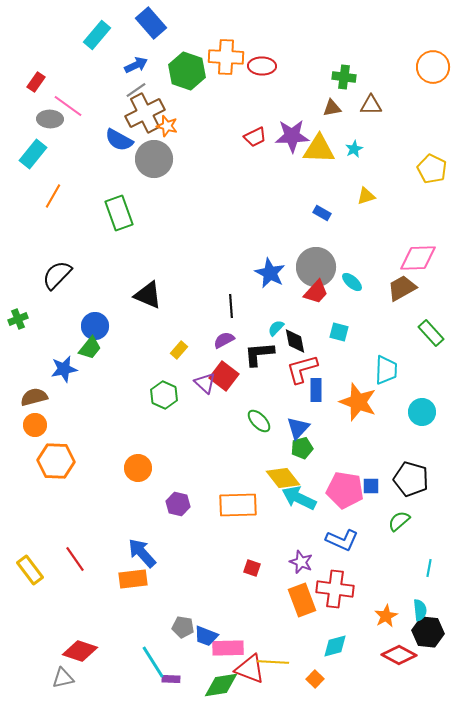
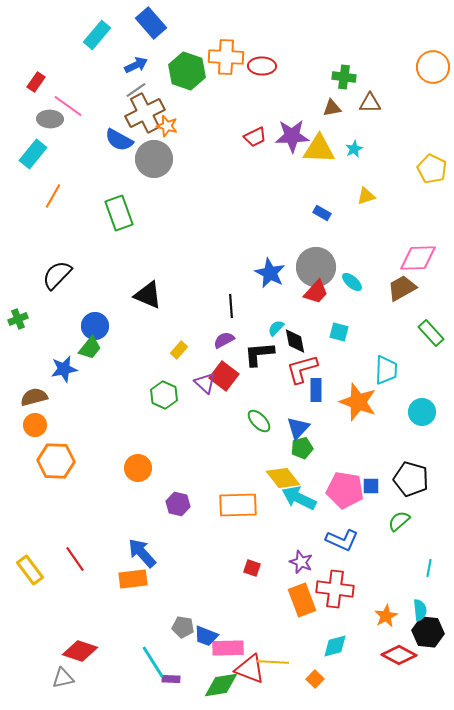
brown triangle at (371, 105): moved 1 px left, 2 px up
